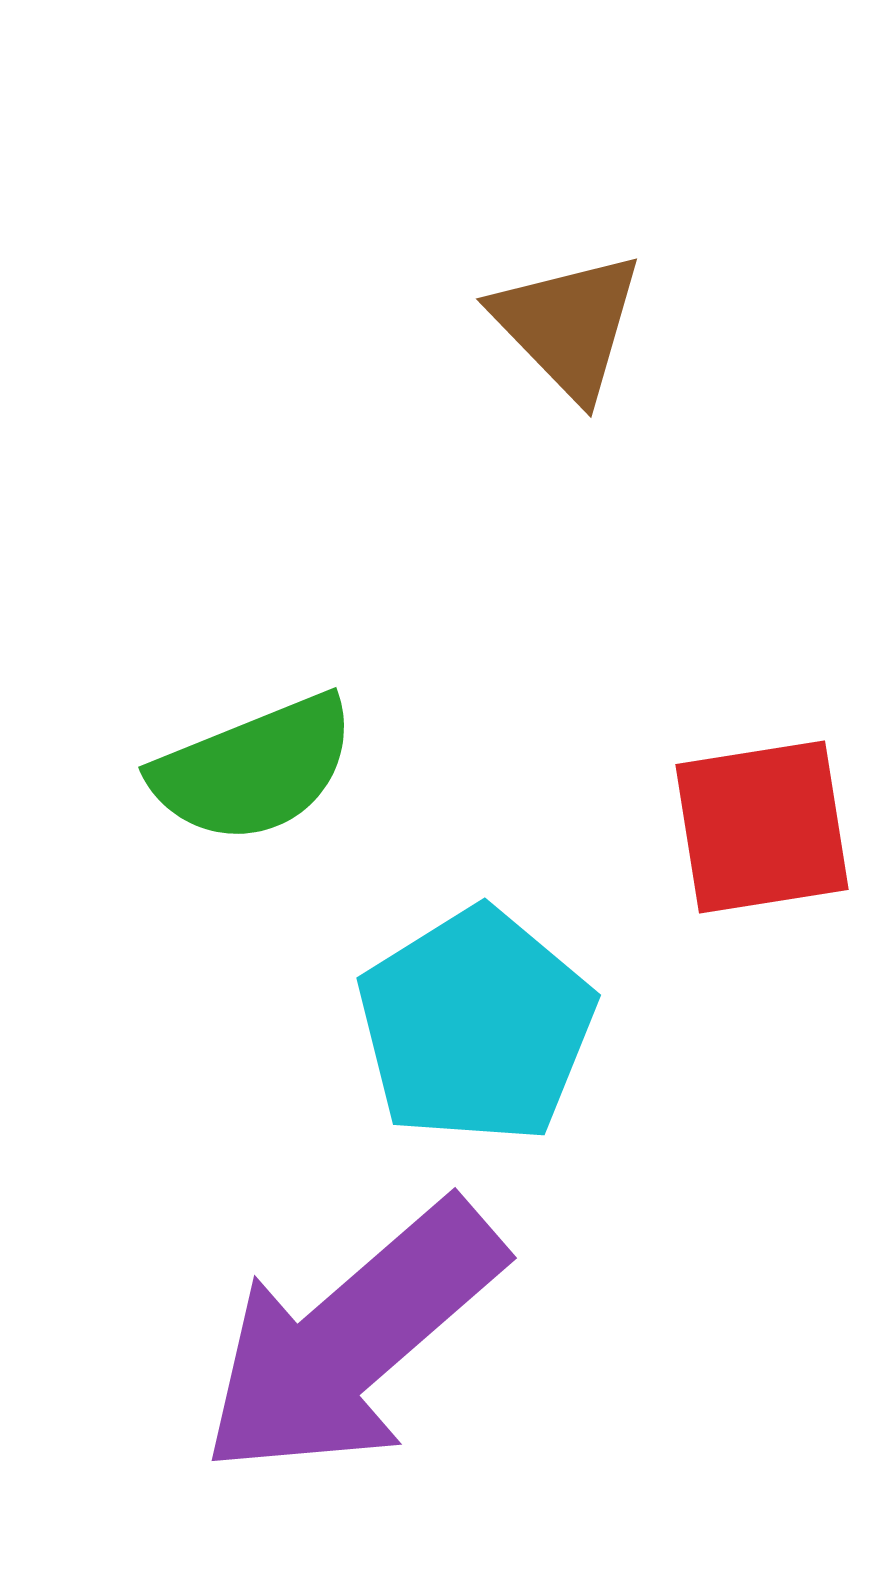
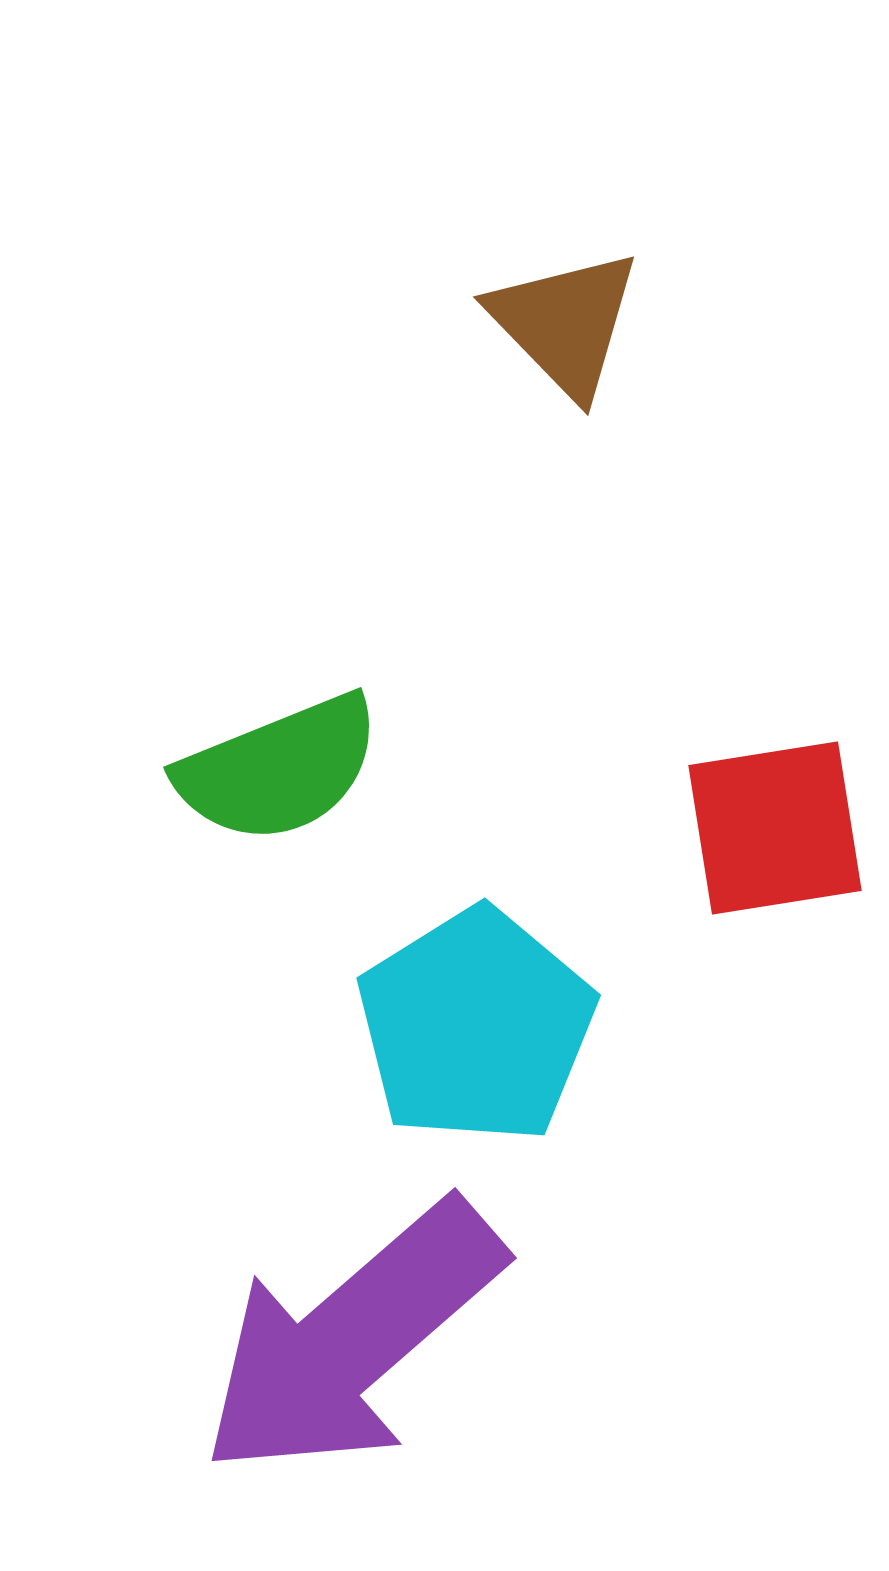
brown triangle: moved 3 px left, 2 px up
green semicircle: moved 25 px right
red square: moved 13 px right, 1 px down
